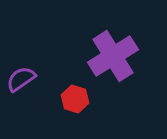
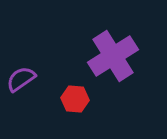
red hexagon: rotated 12 degrees counterclockwise
